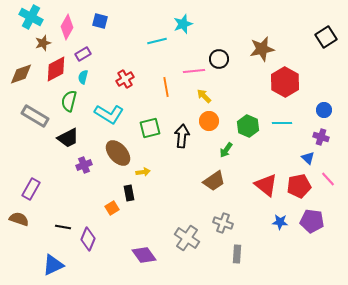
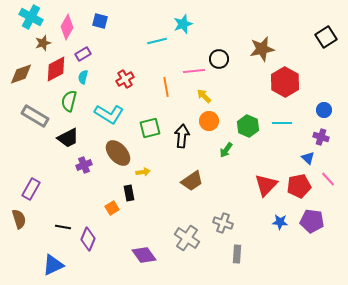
brown trapezoid at (214, 181): moved 22 px left
red triangle at (266, 185): rotated 35 degrees clockwise
brown semicircle at (19, 219): rotated 54 degrees clockwise
